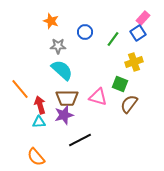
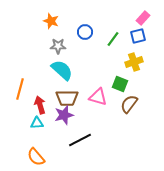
blue square: moved 3 px down; rotated 21 degrees clockwise
orange line: rotated 55 degrees clockwise
cyan triangle: moved 2 px left, 1 px down
